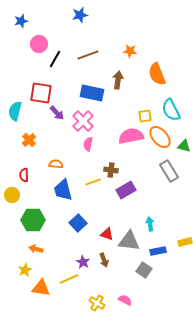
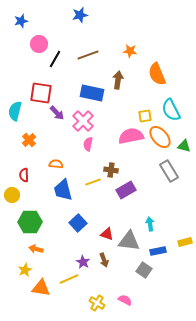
green hexagon at (33, 220): moved 3 px left, 2 px down
